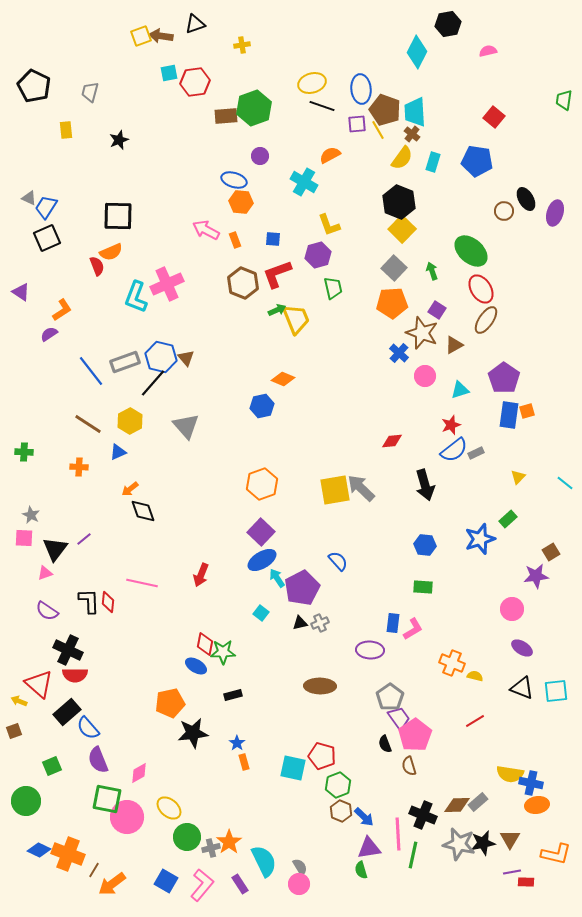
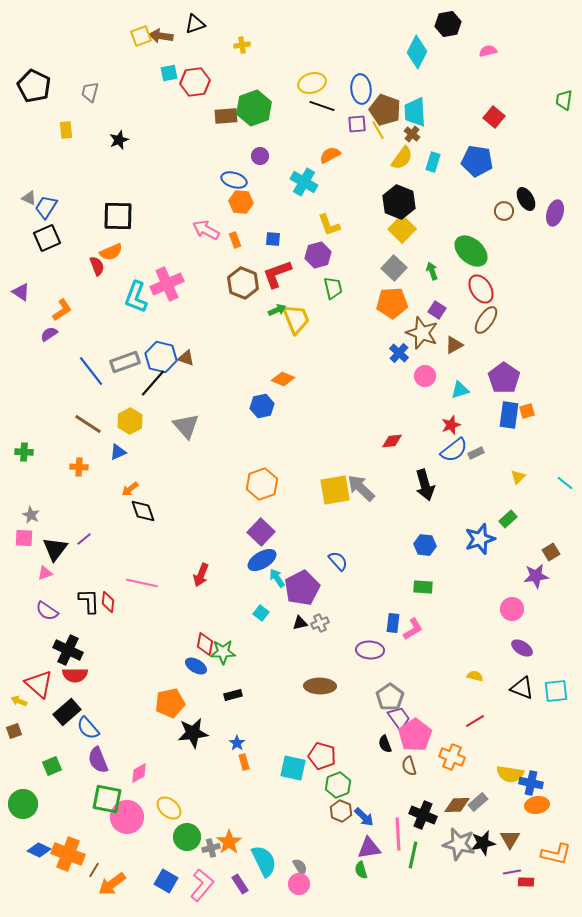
brown triangle at (186, 358): rotated 30 degrees counterclockwise
orange cross at (452, 663): moved 94 px down
green circle at (26, 801): moved 3 px left, 3 px down
